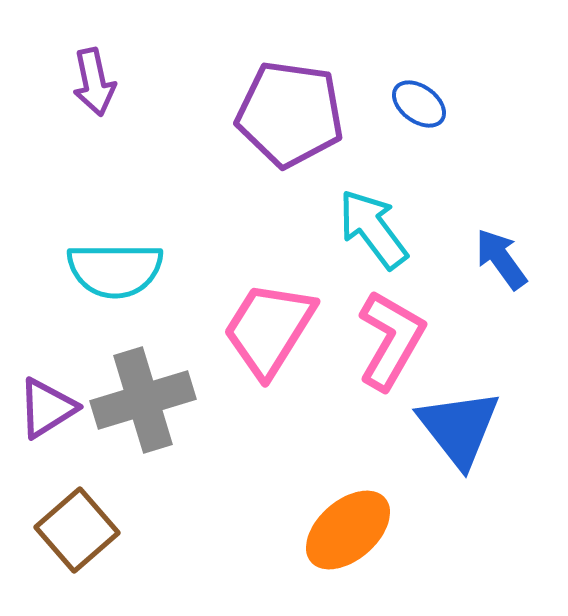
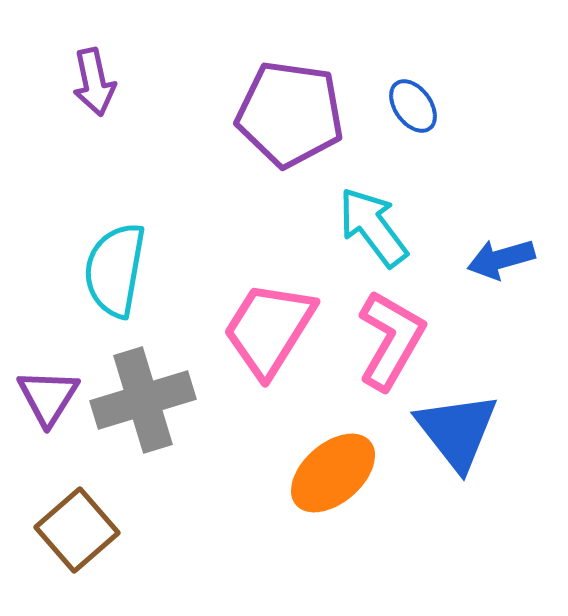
blue ellipse: moved 6 px left, 2 px down; rotated 18 degrees clockwise
cyan arrow: moved 2 px up
blue arrow: rotated 70 degrees counterclockwise
cyan semicircle: rotated 100 degrees clockwise
purple triangle: moved 1 px right, 11 px up; rotated 26 degrees counterclockwise
blue triangle: moved 2 px left, 3 px down
orange ellipse: moved 15 px left, 57 px up
